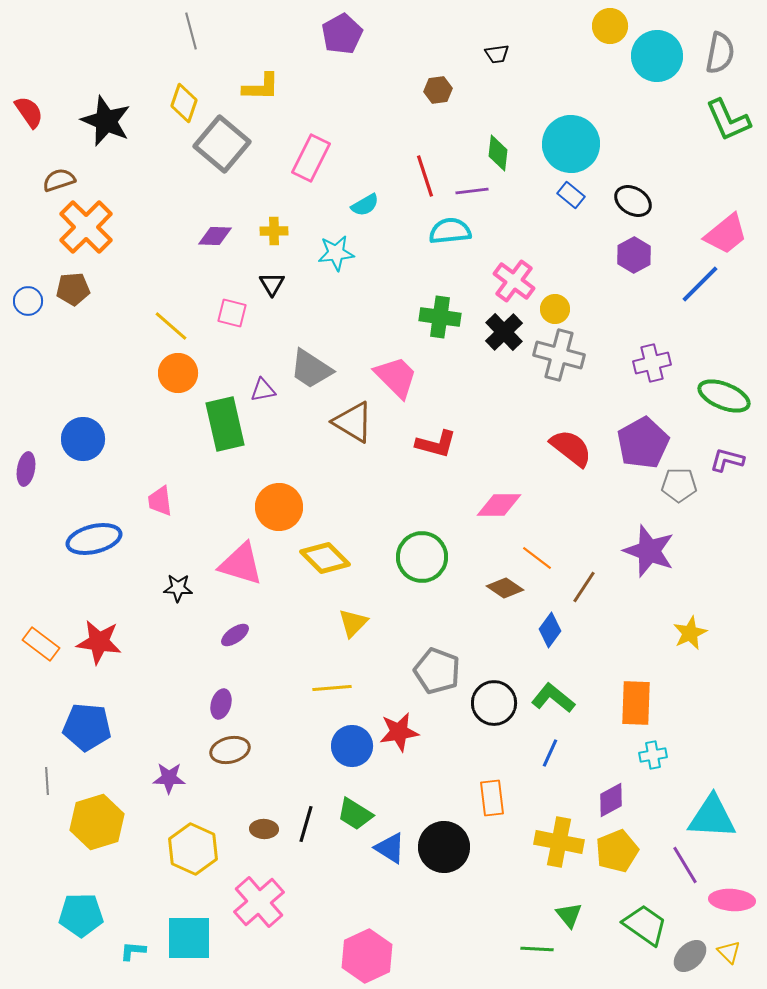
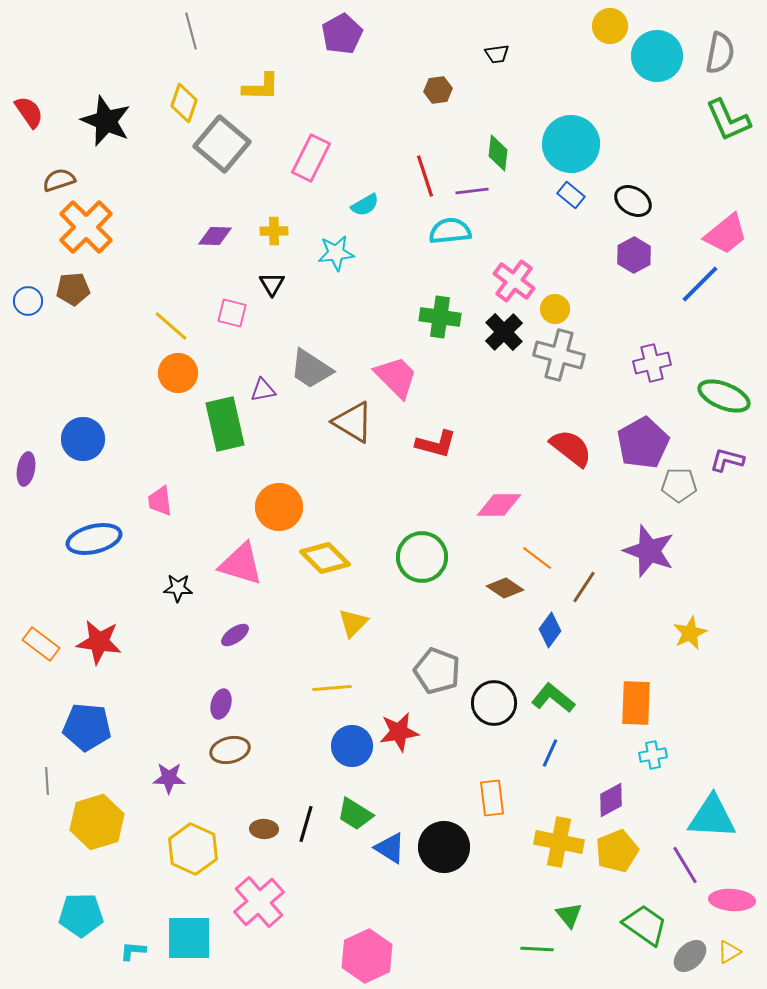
yellow triangle at (729, 952): rotated 45 degrees clockwise
